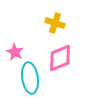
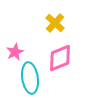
yellow cross: rotated 24 degrees clockwise
pink star: rotated 18 degrees clockwise
